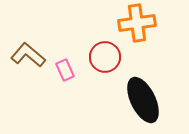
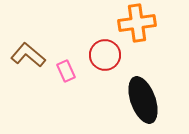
red circle: moved 2 px up
pink rectangle: moved 1 px right, 1 px down
black ellipse: rotated 6 degrees clockwise
